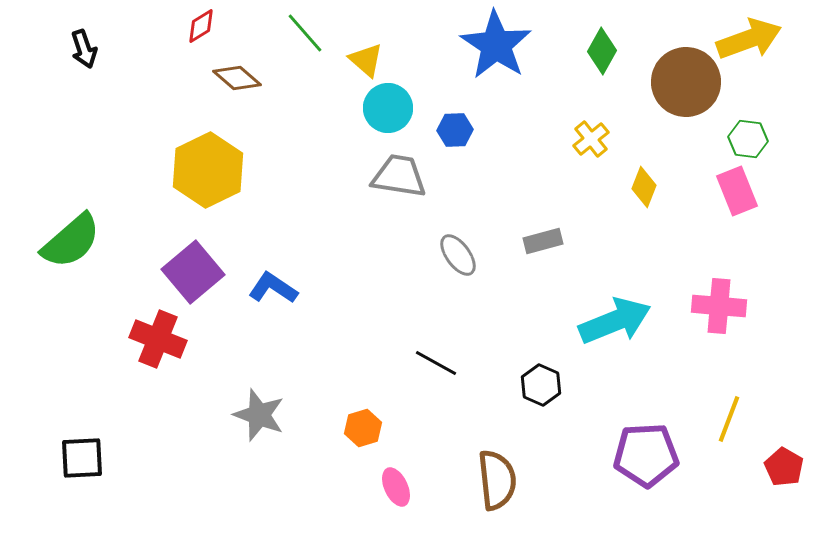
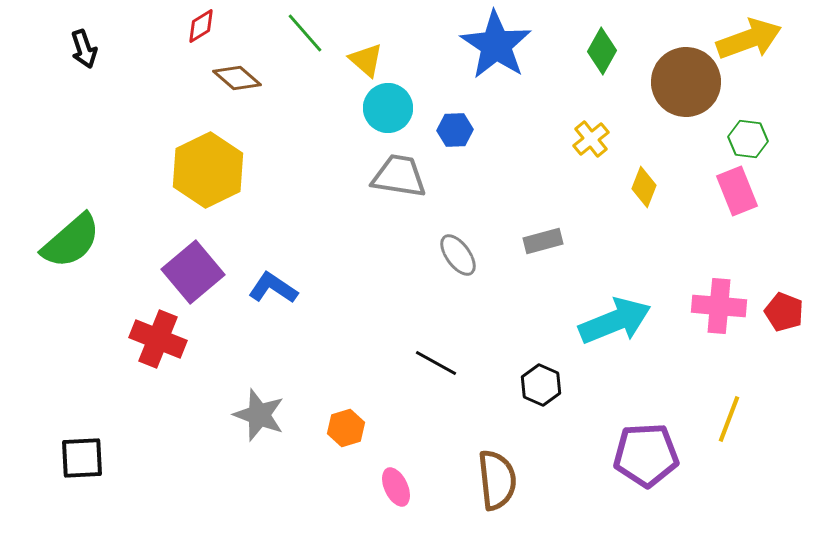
orange hexagon: moved 17 px left
red pentagon: moved 155 px up; rotated 9 degrees counterclockwise
